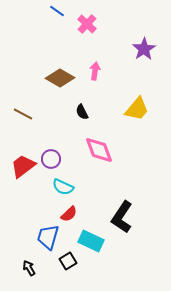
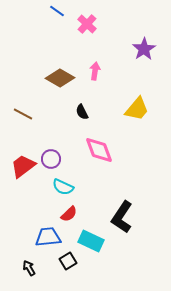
blue trapezoid: rotated 68 degrees clockwise
